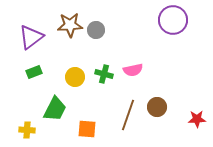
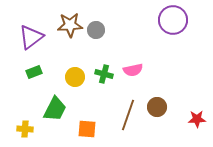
yellow cross: moved 2 px left, 1 px up
